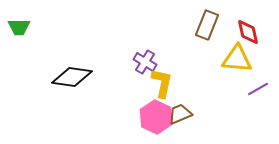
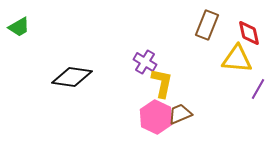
green trapezoid: rotated 30 degrees counterclockwise
red diamond: moved 1 px right, 1 px down
purple line: rotated 30 degrees counterclockwise
